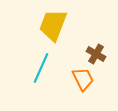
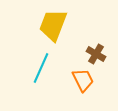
orange trapezoid: moved 1 px down
